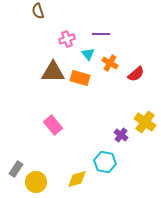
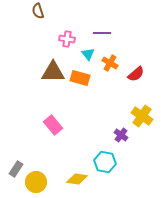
purple line: moved 1 px right, 1 px up
pink cross: rotated 28 degrees clockwise
yellow cross: moved 3 px left, 6 px up
yellow diamond: rotated 25 degrees clockwise
